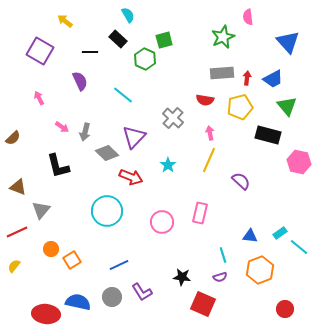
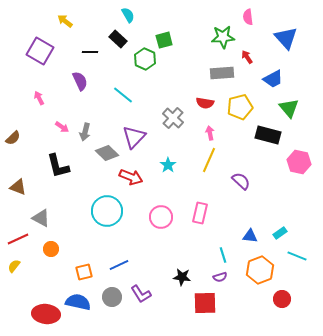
green star at (223, 37): rotated 20 degrees clockwise
blue triangle at (288, 42): moved 2 px left, 4 px up
red arrow at (247, 78): moved 21 px up; rotated 40 degrees counterclockwise
red semicircle at (205, 100): moved 3 px down
green triangle at (287, 106): moved 2 px right, 2 px down
gray triangle at (41, 210): moved 8 px down; rotated 42 degrees counterclockwise
pink circle at (162, 222): moved 1 px left, 5 px up
red line at (17, 232): moved 1 px right, 7 px down
cyan line at (299, 247): moved 2 px left, 9 px down; rotated 18 degrees counterclockwise
orange square at (72, 260): moved 12 px right, 12 px down; rotated 18 degrees clockwise
purple L-shape at (142, 292): moved 1 px left, 2 px down
red square at (203, 304): moved 2 px right, 1 px up; rotated 25 degrees counterclockwise
red circle at (285, 309): moved 3 px left, 10 px up
